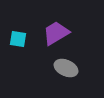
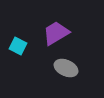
cyan square: moved 7 px down; rotated 18 degrees clockwise
